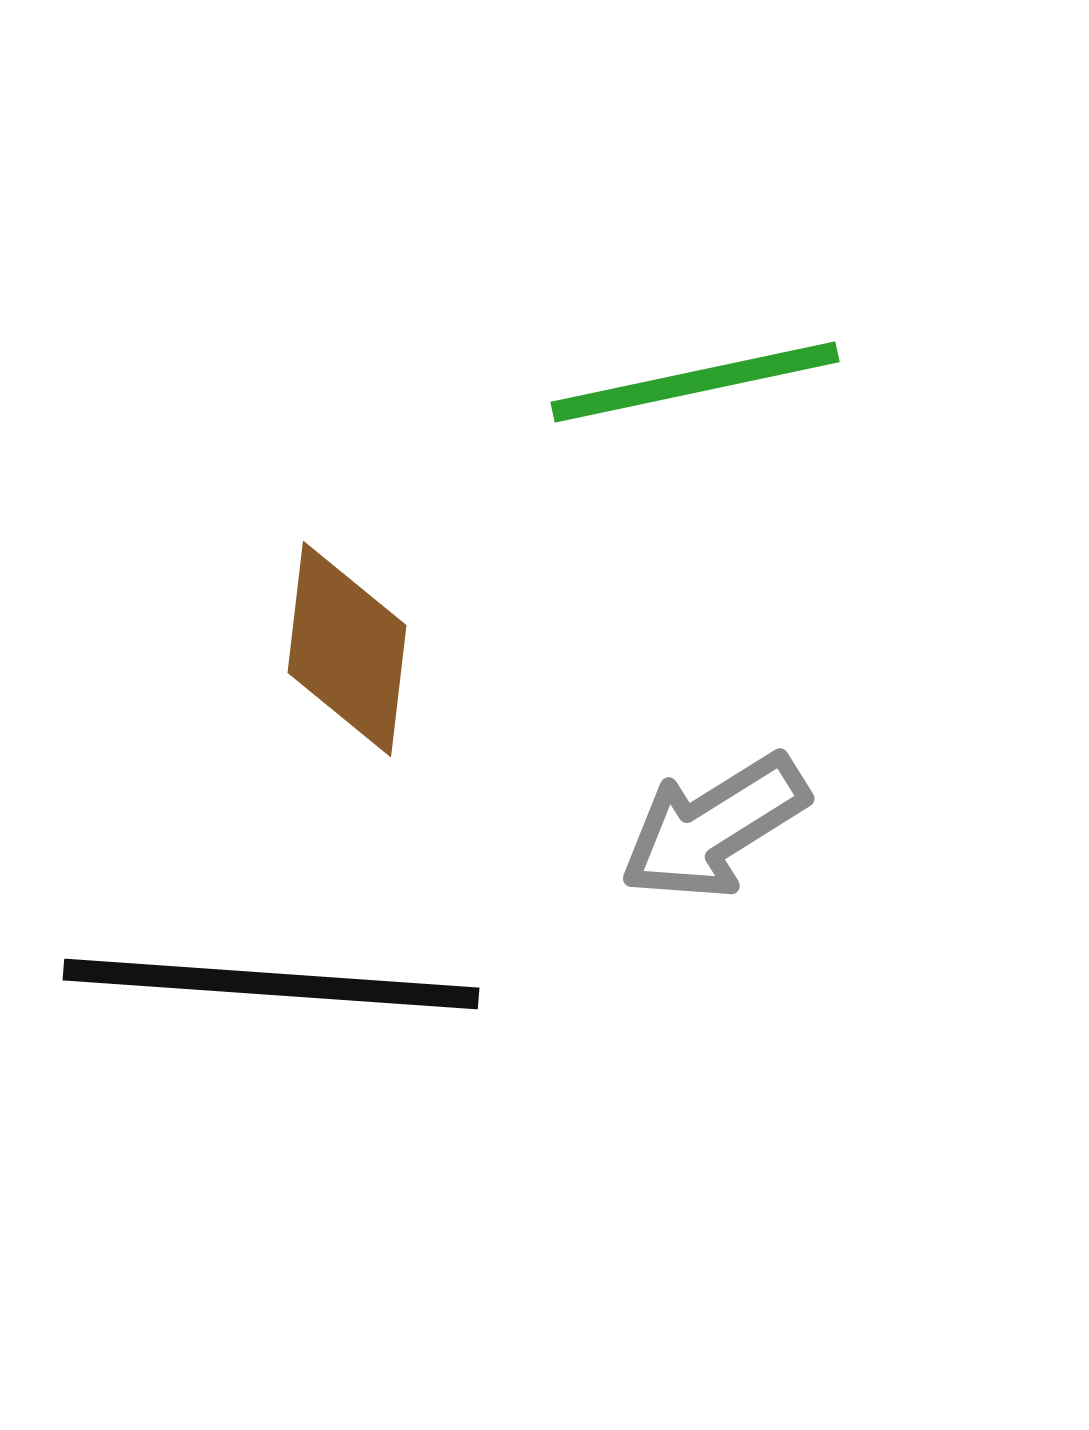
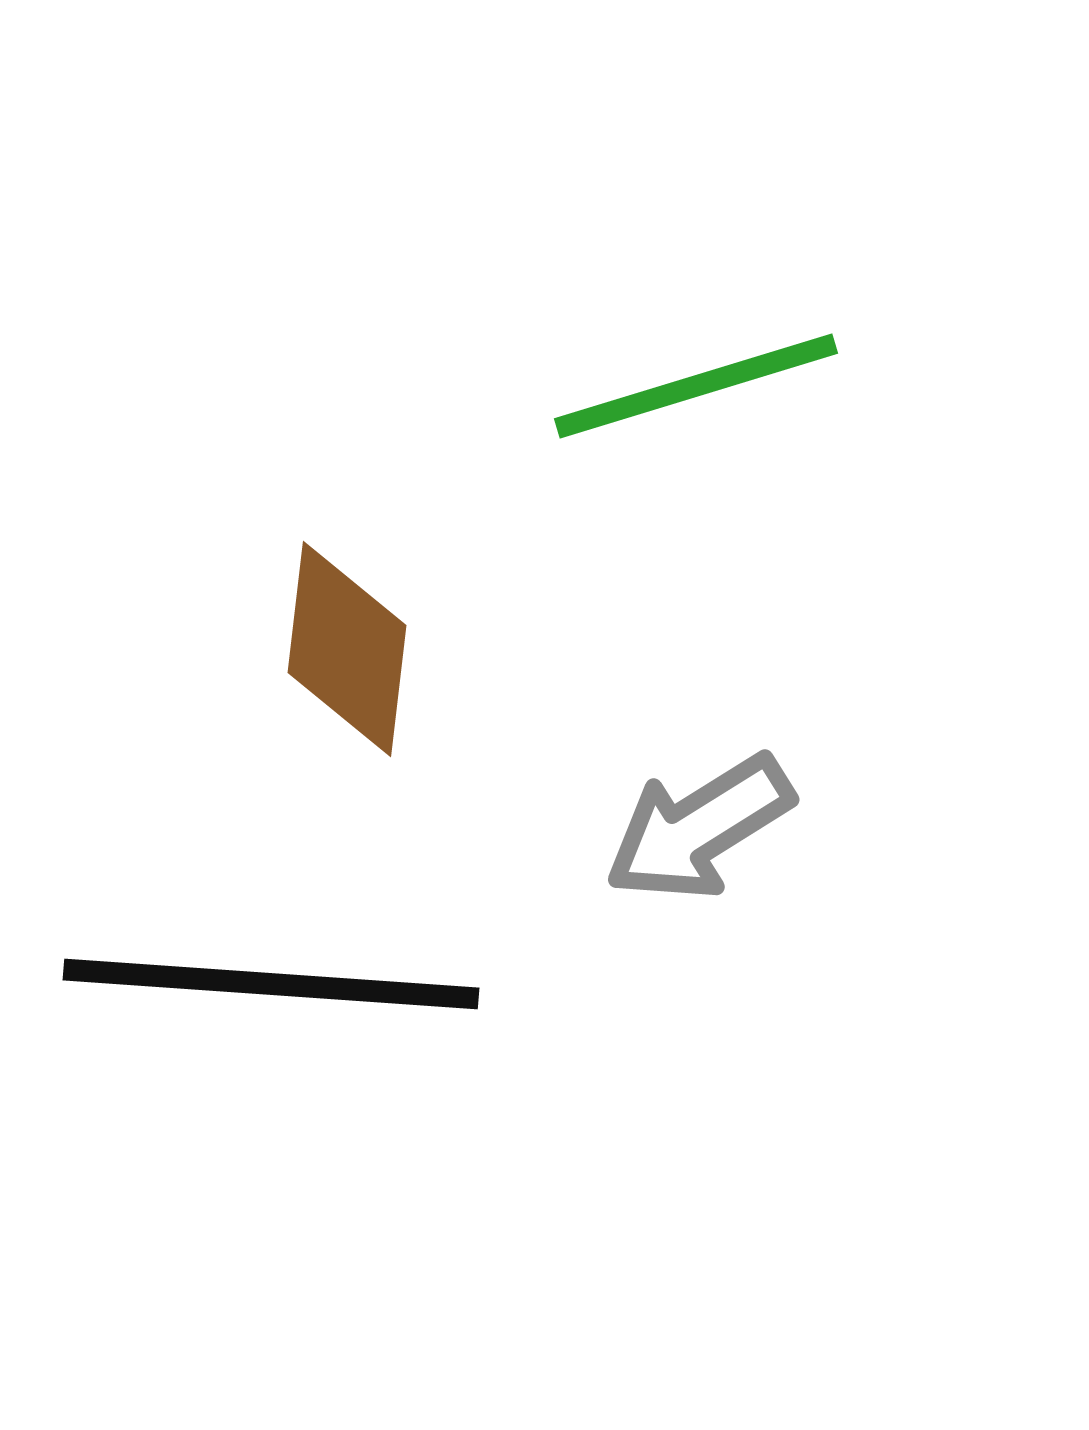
green line: moved 1 px right, 4 px down; rotated 5 degrees counterclockwise
gray arrow: moved 15 px left, 1 px down
